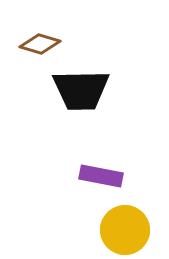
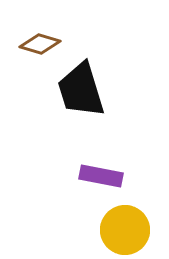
black trapezoid: rotated 74 degrees clockwise
